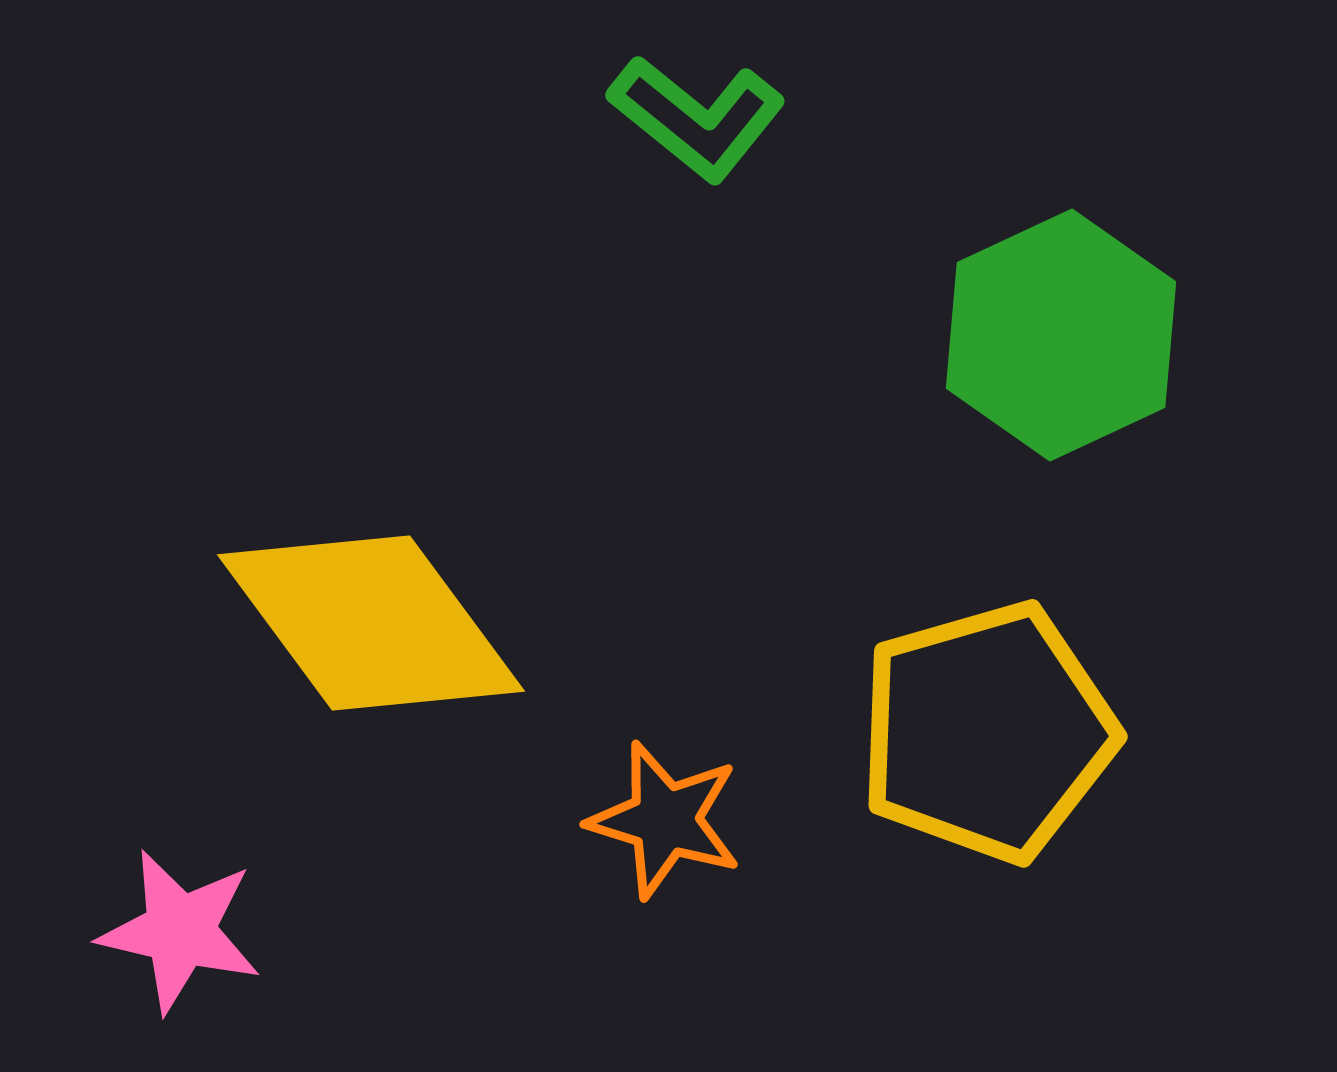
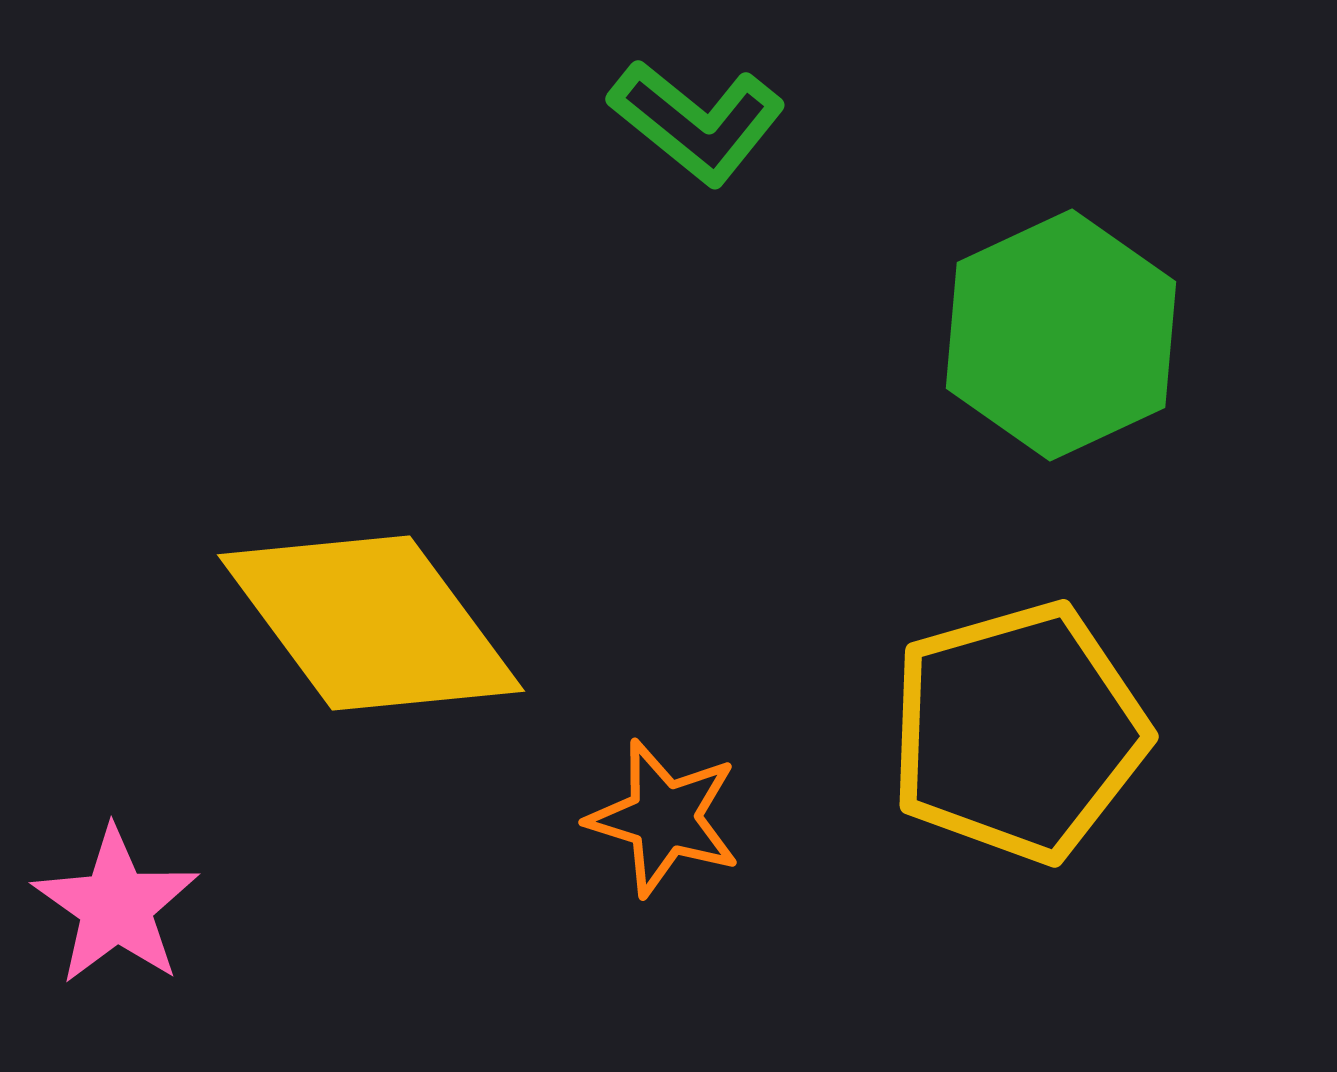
green L-shape: moved 4 px down
yellow pentagon: moved 31 px right
orange star: moved 1 px left, 2 px up
pink star: moved 64 px left, 25 px up; rotated 22 degrees clockwise
